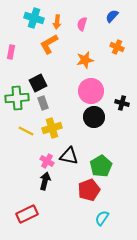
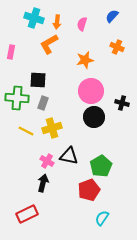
black square: moved 3 px up; rotated 30 degrees clockwise
green cross: rotated 10 degrees clockwise
gray rectangle: rotated 40 degrees clockwise
black arrow: moved 2 px left, 2 px down
